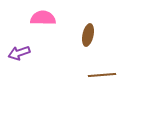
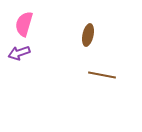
pink semicircle: moved 19 px left, 6 px down; rotated 75 degrees counterclockwise
brown line: rotated 16 degrees clockwise
